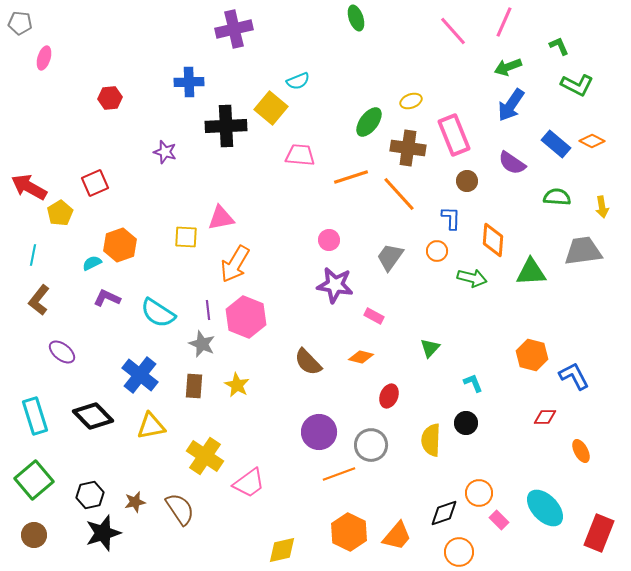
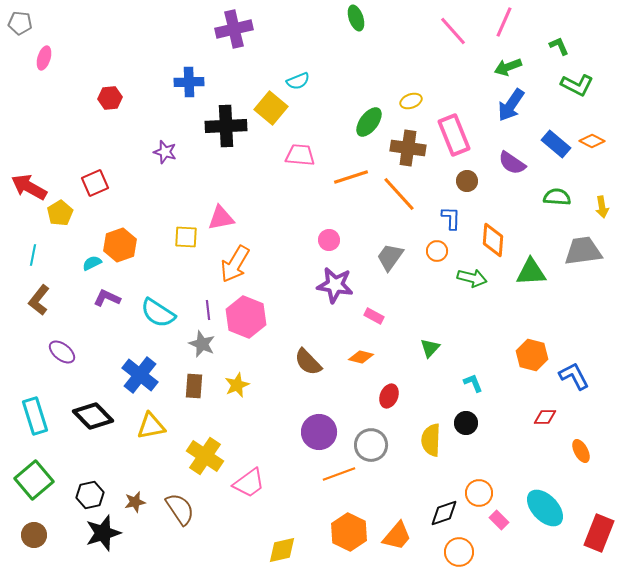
yellow star at (237, 385): rotated 20 degrees clockwise
